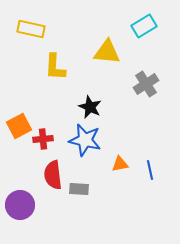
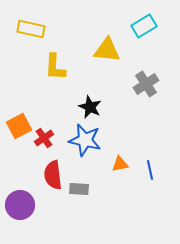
yellow triangle: moved 2 px up
red cross: moved 1 px right, 1 px up; rotated 30 degrees counterclockwise
